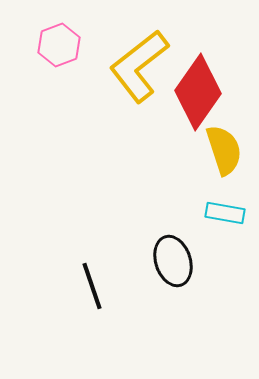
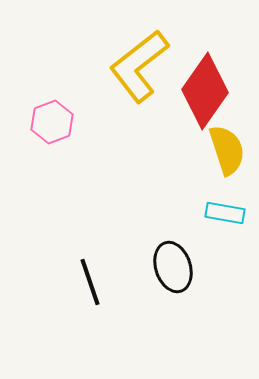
pink hexagon: moved 7 px left, 77 px down
red diamond: moved 7 px right, 1 px up
yellow semicircle: moved 3 px right
black ellipse: moved 6 px down
black line: moved 2 px left, 4 px up
